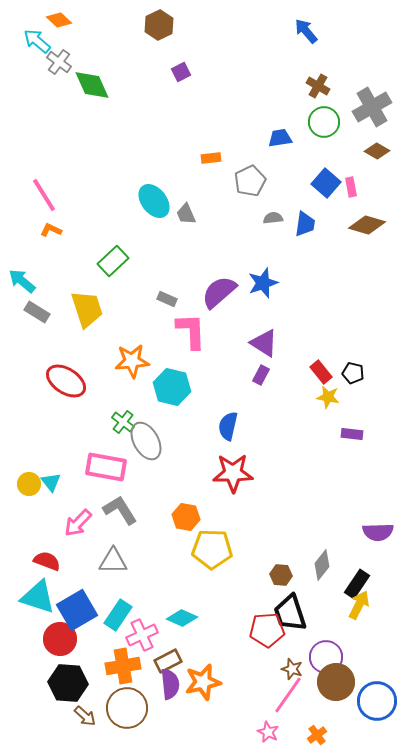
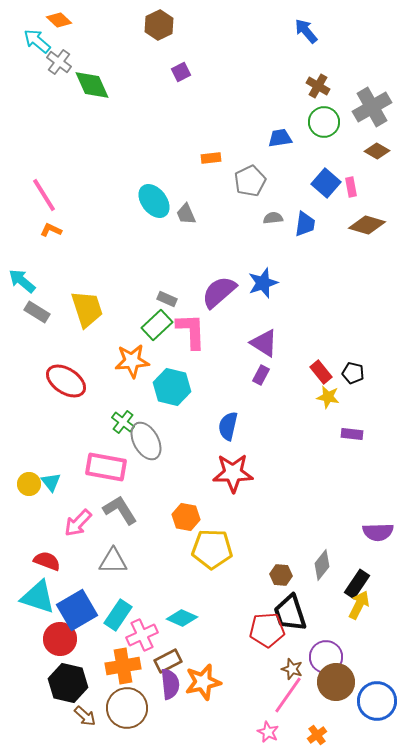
green rectangle at (113, 261): moved 44 px right, 64 px down
black hexagon at (68, 683): rotated 9 degrees clockwise
